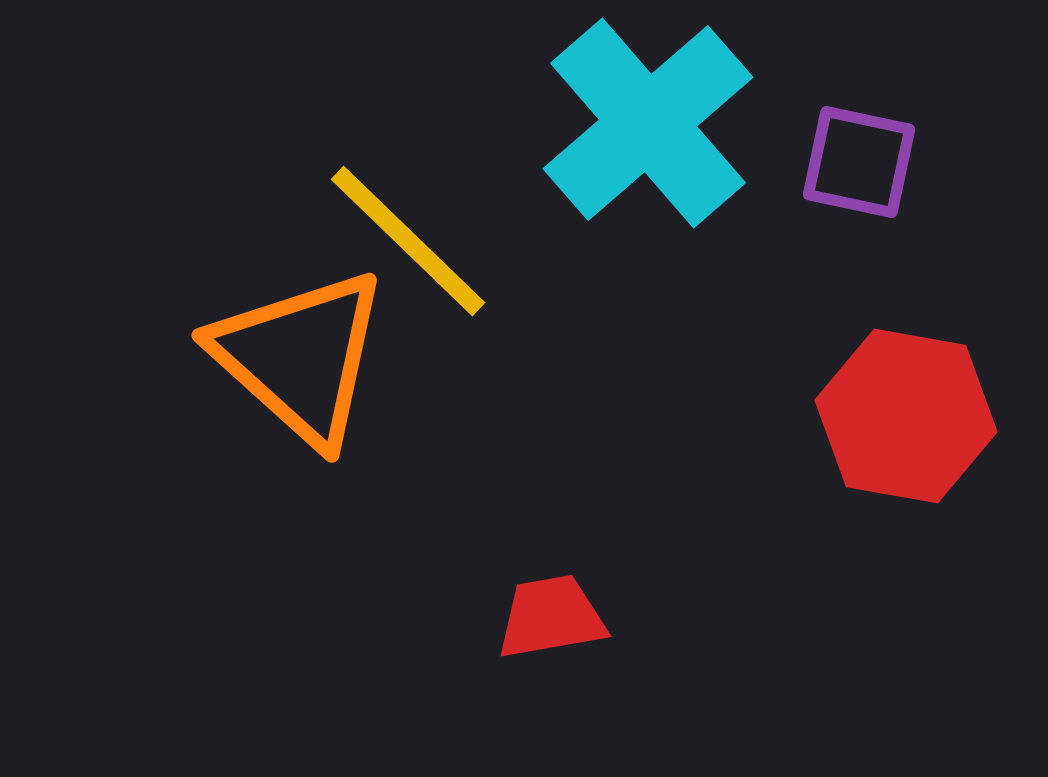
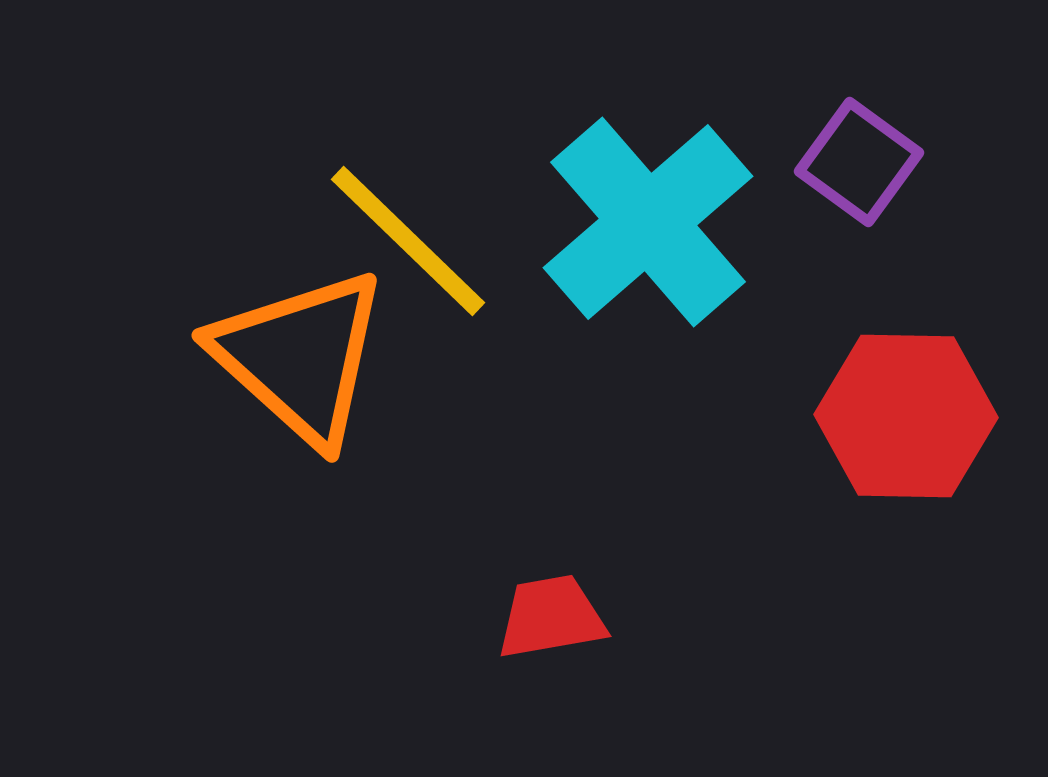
cyan cross: moved 99 px down
purple square: rotated 24 degrees clockwise
red hexagon: rotated 9 degrees counterclockwise
